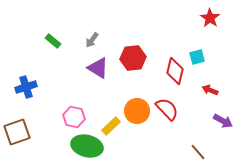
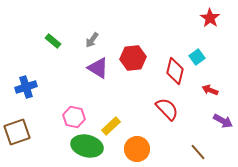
cyan square: rotated 21 degrees counterclockwise
orange circle: moved 38 px down
